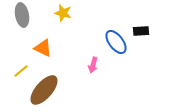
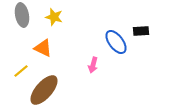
yellow star: moved 9 px left, 4 px down
